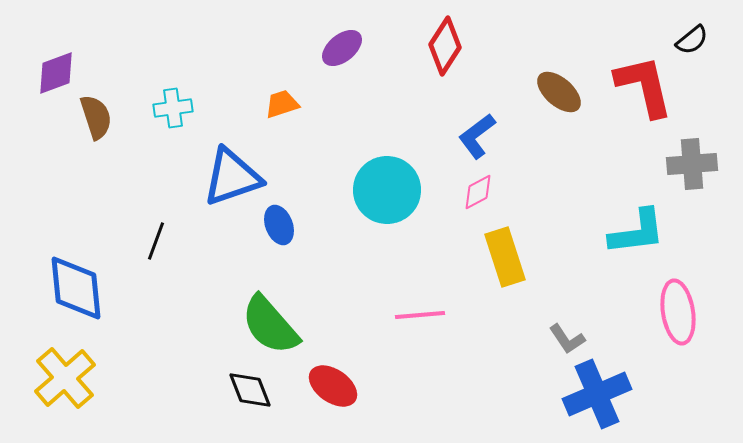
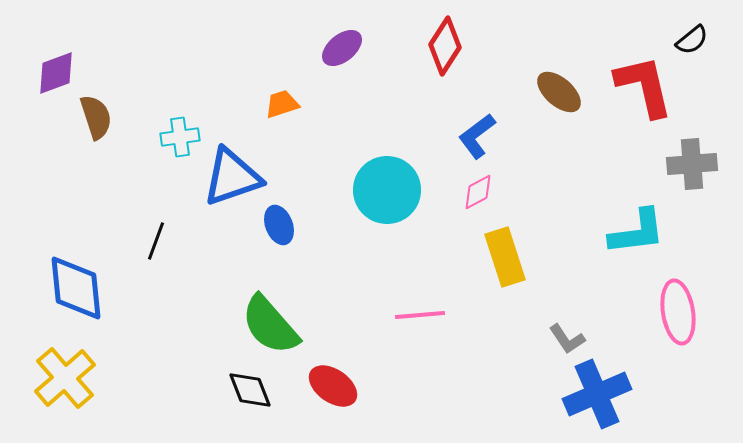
cyan cross: moved 7 px right, 29 px down
